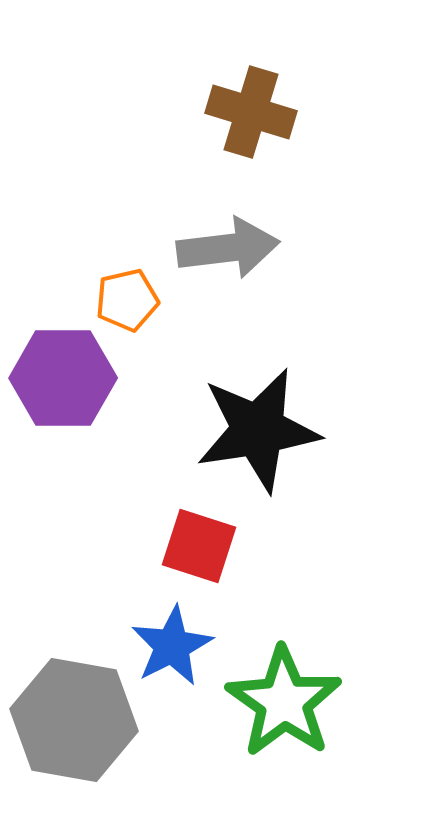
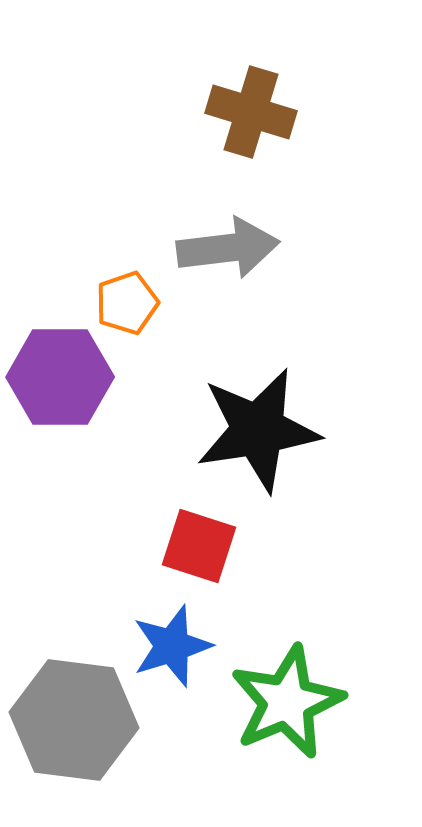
orange pentagon: moved 3 px down; rotated 6 degrees counterclockwise
purple hexagon: moved 3 px left, 1 px up
blue star: rotated 10 degrees clockwise
green star: moved 3 px right; rotated 14 degrees clockwise
gray hexagon: rotated 3 degrees counterclockwise
